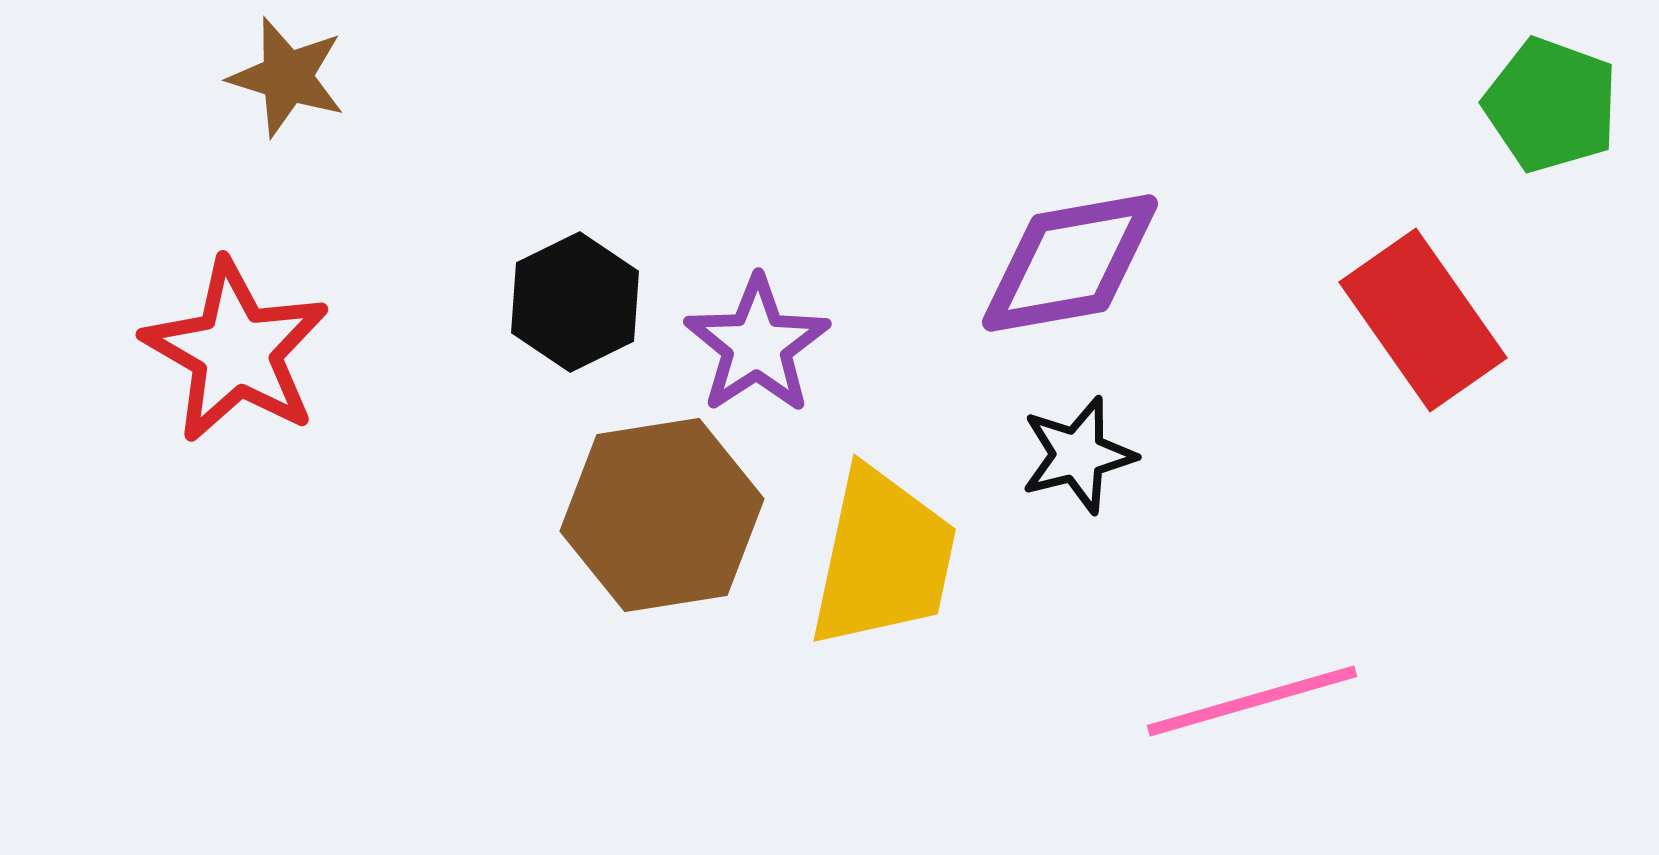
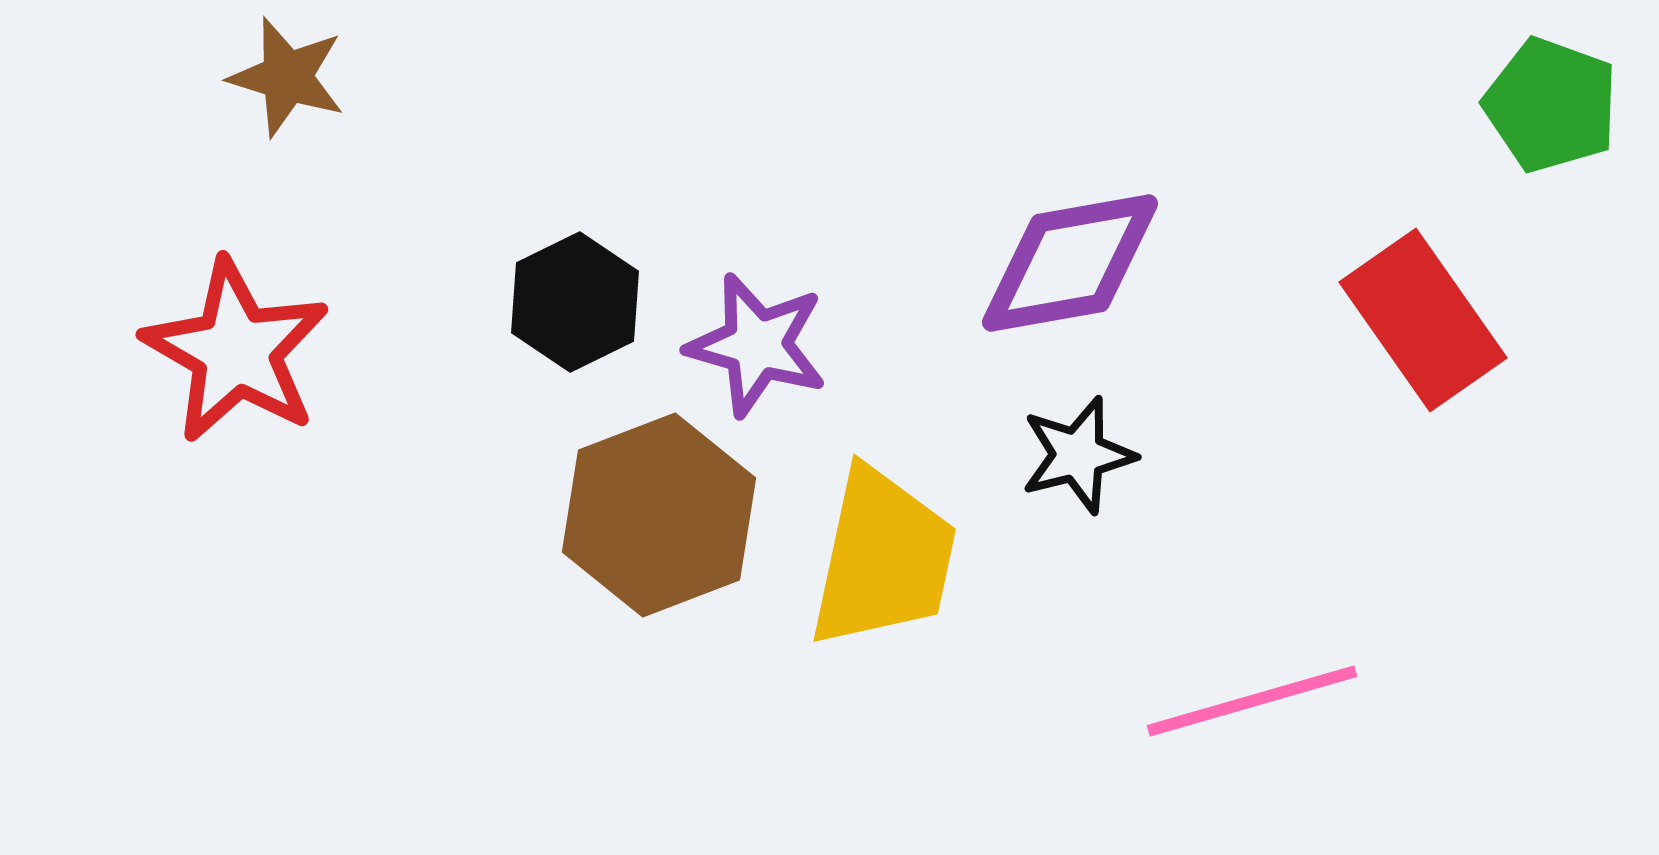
purple star: rotated 23 degrees counterclockwise
brown hexagon: moved 3 px left; rotated 12 degrees counterclockwise
